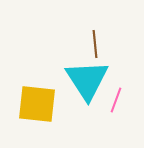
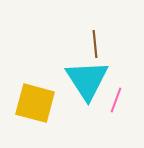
yellow square: moved 2 px left, 1 px up; rotated 9 degrees clockwise
